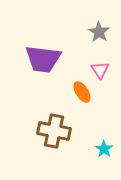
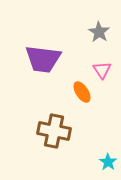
pink triangle: moved 2 px right
cyan star: moved 4 px right, 13 px down
